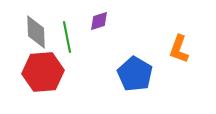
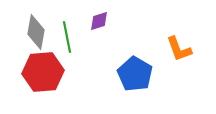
gray diamond: rotated 12 degrees clockwise
orange L-shape: rotated 40 degrees counterclockwise
